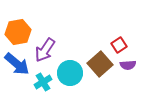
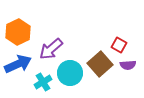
orange hexagon: rotated 15 degrees counterclockwise
red square: rotated 28 degrees counterclockwise
purple arrow: moved 6 px right, 1 px up; rotated 15 degrees clockwise
blue arrow: moved 1 px right; rotated 64 degrees counterclockwise
